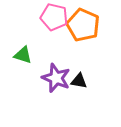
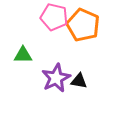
green triangle: rotated 18 degrees counterclockwise
purple star: rotated 24 degrees clockwise
